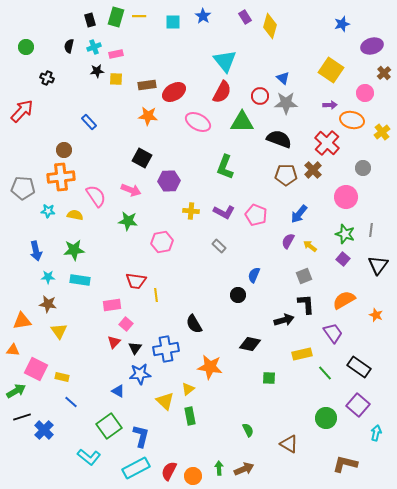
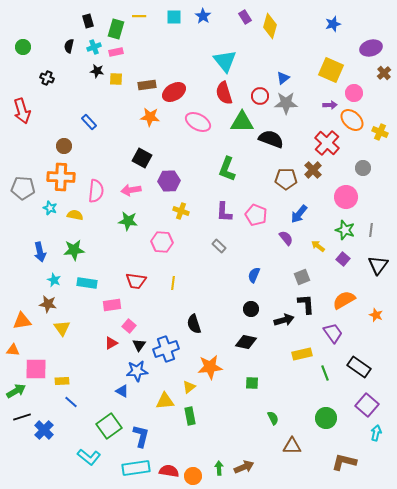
green rectangle at (116, 17): moved 12 px down
black rectangle at (90, 20): moved 2 px left, 1 px down
cyan square at (173, 22): moved 1 px right, 5 px up
blue star at (342, 24): moved 9 px left
purple ellipse at (372, 46): moved 1 px left, 2 px down
green circle at (26, 47): moved 3 px left
pink rectangle at (116, 54): moved 2 px up
yellow square at (331, 70): rotated 10 degrees counterclockwise
black star at (97, 71): rotated 16 degrees clockwise
blue triangle at (283, 78): rotated 40 degrees clockwise
red semicircle at (222, 92): moved 2 px right, 1 px down; rotated 135 degrees clockwise
pink circle at (365, 93): moved 11 px left
red arrow at (22, 111): rotated 120 degrees clockwise
orange star at (148, 116): moved 2 px right, 1 px down
orange ellipse at (352, 120): rotated 30 degrees clockwise
yellow cross at (382, 132): moved 2 px left; rotated 28 degrees counterclockwise
black semicircle at (279, 139): moved 8 px left
brown circle at (64, 150): moved 4 px up
green L-shape at (225, 167): moved 2 px right, 2 px down
brown pentagon at (286, 175): moved 4 px down
orange cross at (61, 177): rotated 8 degrees clockwise
pink arrow at (131, 190): rotated 150 degrees clockwise
pink semicircle at (96, 196): moved 5 px up; rotated 40 degrees clockwise
cyan star at (48, 211): moved 2 px right, 3 px up; rotated 16 degrees clockwise
yellow cross at (191, 211): moved 10 px left; rotated 14 degrees clockwise
purple L-shape at (224, 212): rotated 65 degrees clockwise
green star at (345, 234): moved 4 px up
purple semicircle at (288, 241): moved 2 px left, 3 px up; rotated 112 degrees clockwise
pink hexagon at (162, 242): rotated 15 degrees clockwise
yellow arrow at (310, 246): moved 8 px right
blue arrow at (36, 251): moved 4 px right, 1 px down
gray square at (304, 276): moved 2 px left, 1 px down
cyan star at (48, 277): moved 6 px right, 3 px down; rotated 24 degrees clockwise
cyan rectangle at (80, 280): moved 7 px right, 3 px down
yellow line at (156, 295): moved 17 px right, 12 px up; rotated 16 degrees clockwise
black circle at (238, 295): moved 13 px right, 14 px down
pink square at (126, 324): moved 3 px right, 2 px down
black semicircle at (194, 324): rotated 12 degrees clockwise
yellow triangle at (59, 331): moved 3 px right, 3 px up
red triangle at (114, 342): moved 3 px left, 1 px down; rotated 16 degrees clockwise
black diamond at (250, 344): moved 4 px left, 2 px up
black triangle at (135, 348): moved 4 px right, 3 px up
blue cross at (166, 349): rotated 10 degrees counterclockwise
orange star at (210, 367): rotated 15 degrees counterclockwise
pink square at (36, 369): rotated 25 degrees counterclockwise
green line at (325, 373): rotated 21 degrees clockwise
blue star at (140, 374): moved 3 px left, 3 px up
yellow rectangle at (62, 377): moved 4 px down; rotated 16 degrees counterclockwise
green square at (269, 378): moved 17 px left, 5 px down
yellow triangle at (188, 389): moved 1 px right, 2 px up
blue triangle at (118, 391): moved 4 px right
yellow triangle at (165, 401): rotated 48 degrees counterclockwise
purple square at (358, 405): moved 9 px right
green semicircle at (248, 430): moved 25 px right, 12 px up
brown triangle at (289, 444): moved 3 px right, 2 px down; rotated 30 degrees counterclockwise
brown L-shape at (345, 464): moved 1 px left, 2 px up
cyan rectangle at (136, 468): rotated 20 degrees clockwise
brown arrow at (244, 469): moved 2 px up
red semicircle at (169, 471): rotated 72 degrees clockwise
